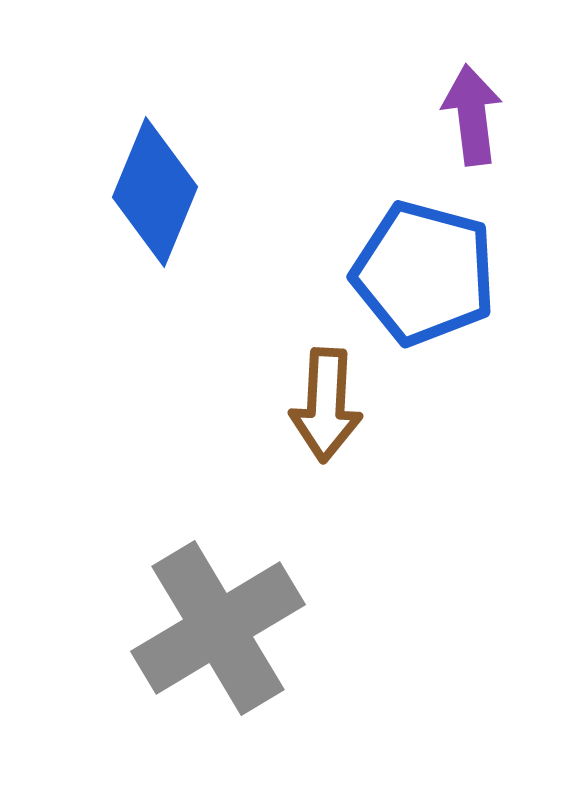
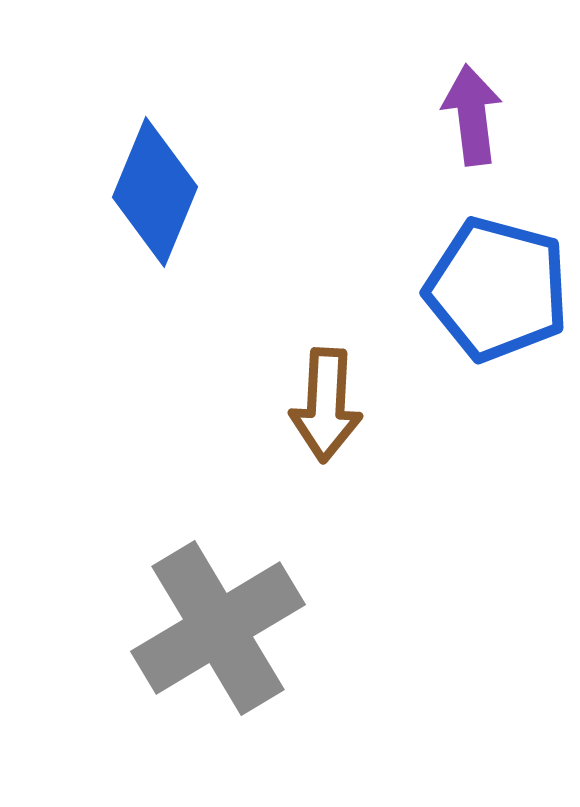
blue pentagon: moved 73 px right, 16 px down
